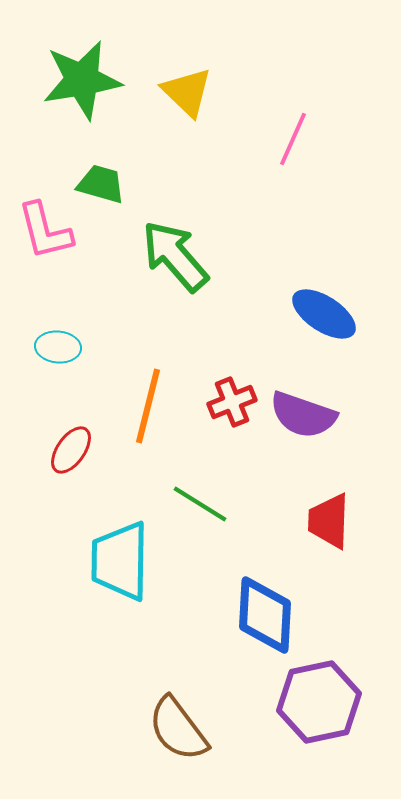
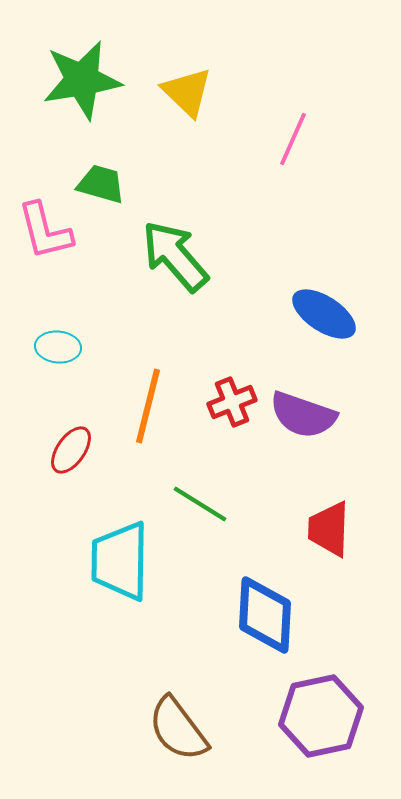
red trapezoid: moved 8 px down
purple hexagon: moved 2 px right, 14 px down
